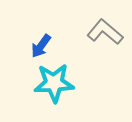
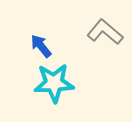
blue arrow: rotated 105 degrees clockwise
